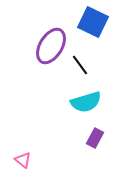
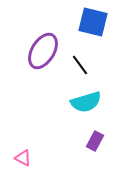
blue square: rotated 12 degrees counterclockwise
purple ellipse: moved 8 px left, 5 px down
purple rectangle: moved 3 px down
pink triangle: moved 2 px up; rotated 12 degrees counterclockwise
